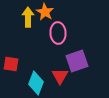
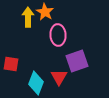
pink ellipse: moved 2 px down
red triangle: moved 1 px left, 1 px down
